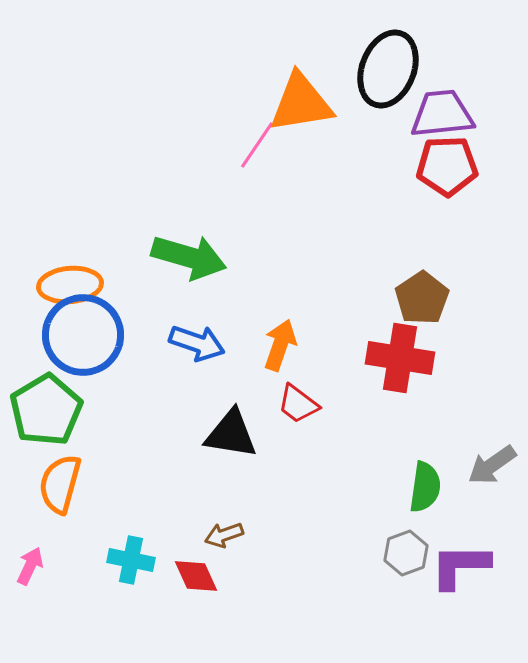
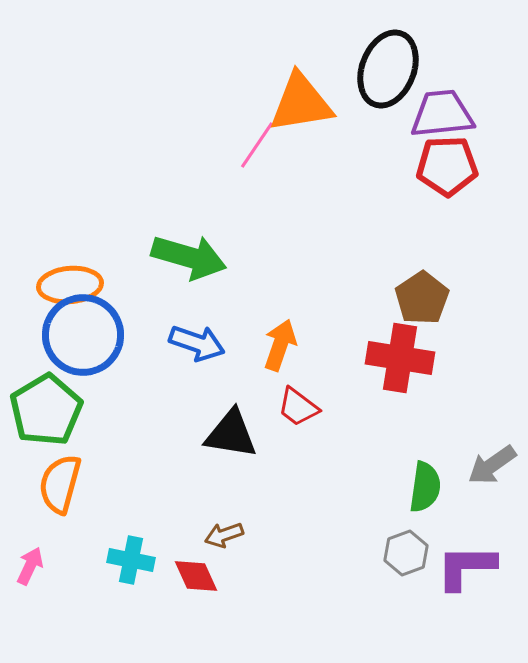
red trapezoid: moved 3 px down
purple L-shape: moved 6 px right, 1 px down
